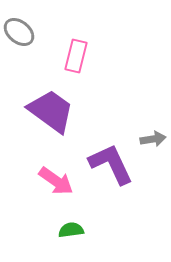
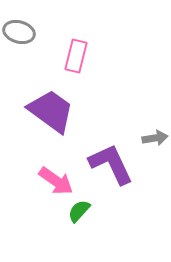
gray ellipse: rotated 24 degrees counterclockwise
gray arrow: moved 2 px right, 1 px up
green semicircle: moved 8 px right, 19 px up; rotated 40 degrees counterclockwise
